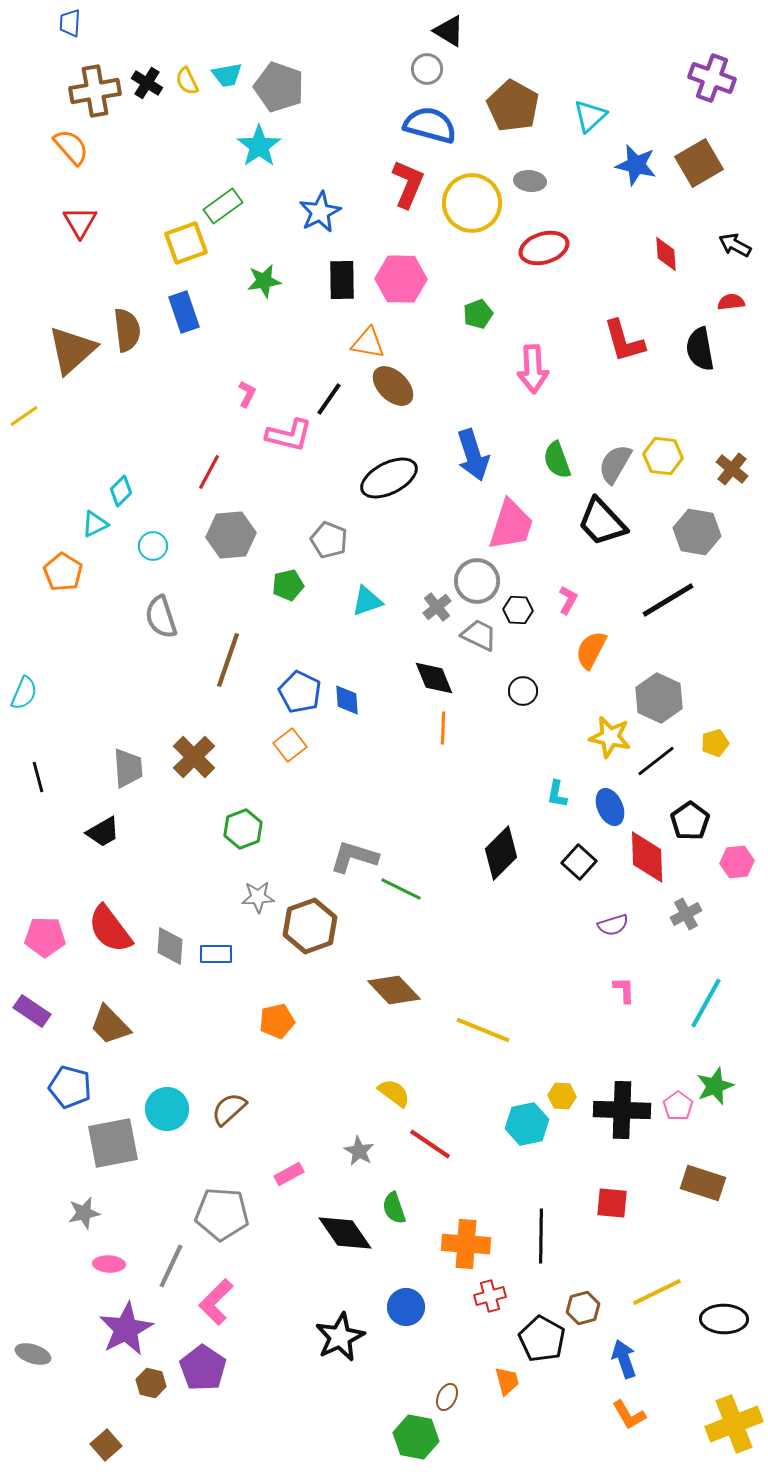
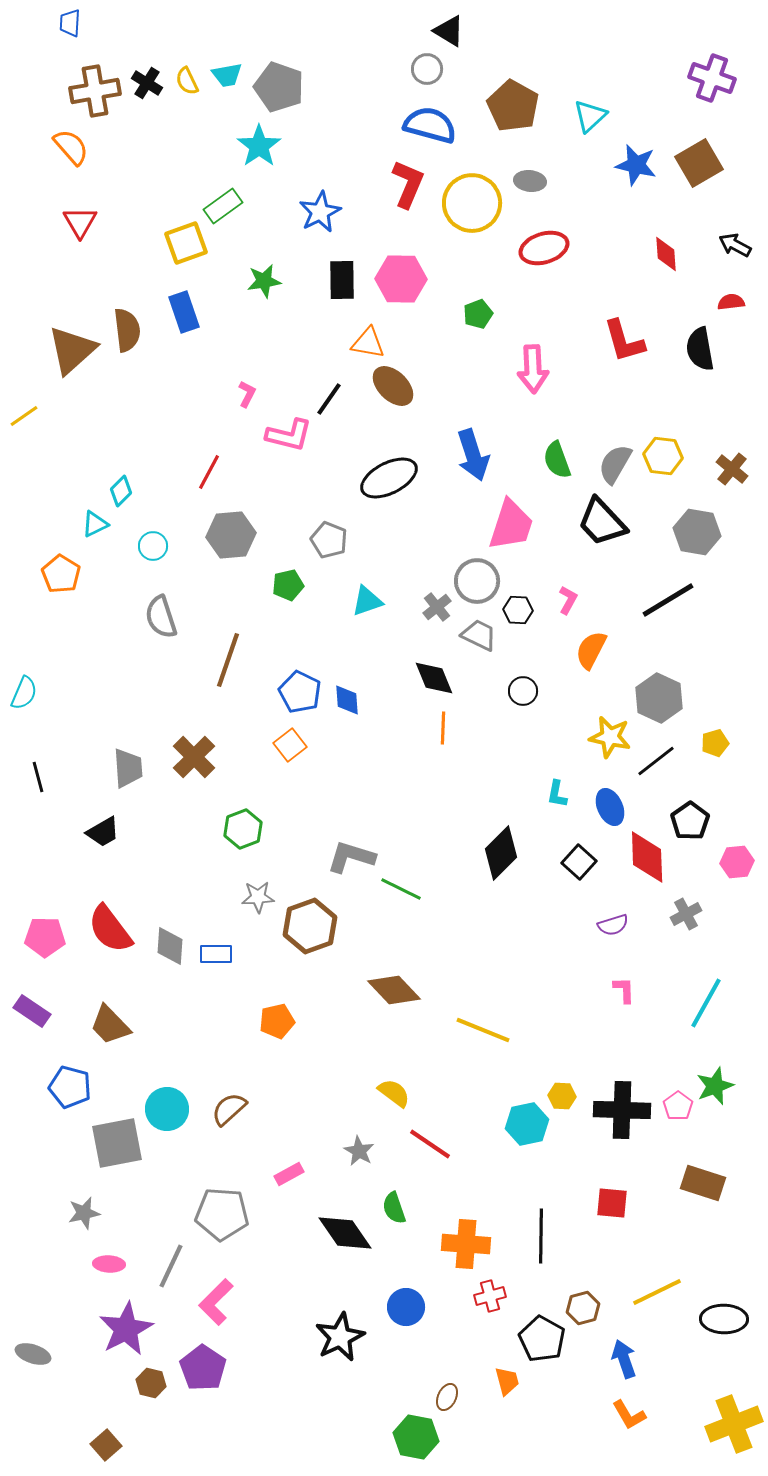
orange pentagon at (63, 572): moved 2 px left, 2 px down
gray L-shape at (354, 857): moved 3 px left
gray square at (113, 1143): moved 4 px right
